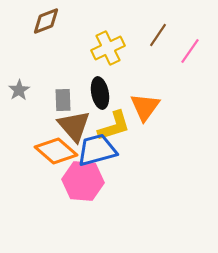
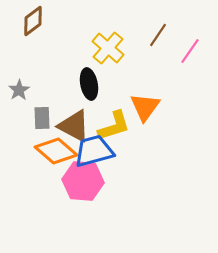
brown diamond: moved 13 px left; rotated 16 degrees counterclockwise
yellow cross: rotated 24 degrees counterclockwise
black ellipse: moved 11 px left, 9 px up
gray rectangle: moved 21 px left, 18 px down
brown triangle: rotated 21 degrees counterclockwise
blue trapezoid: moved 3 px left, 1 px down
